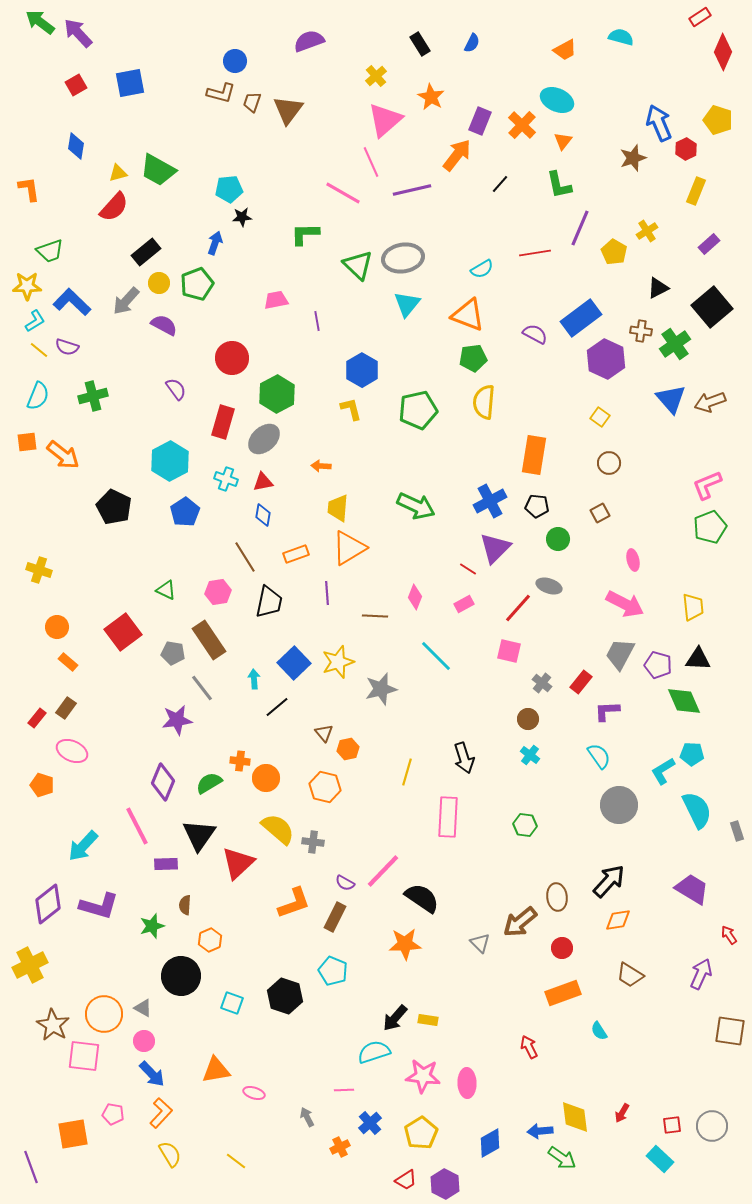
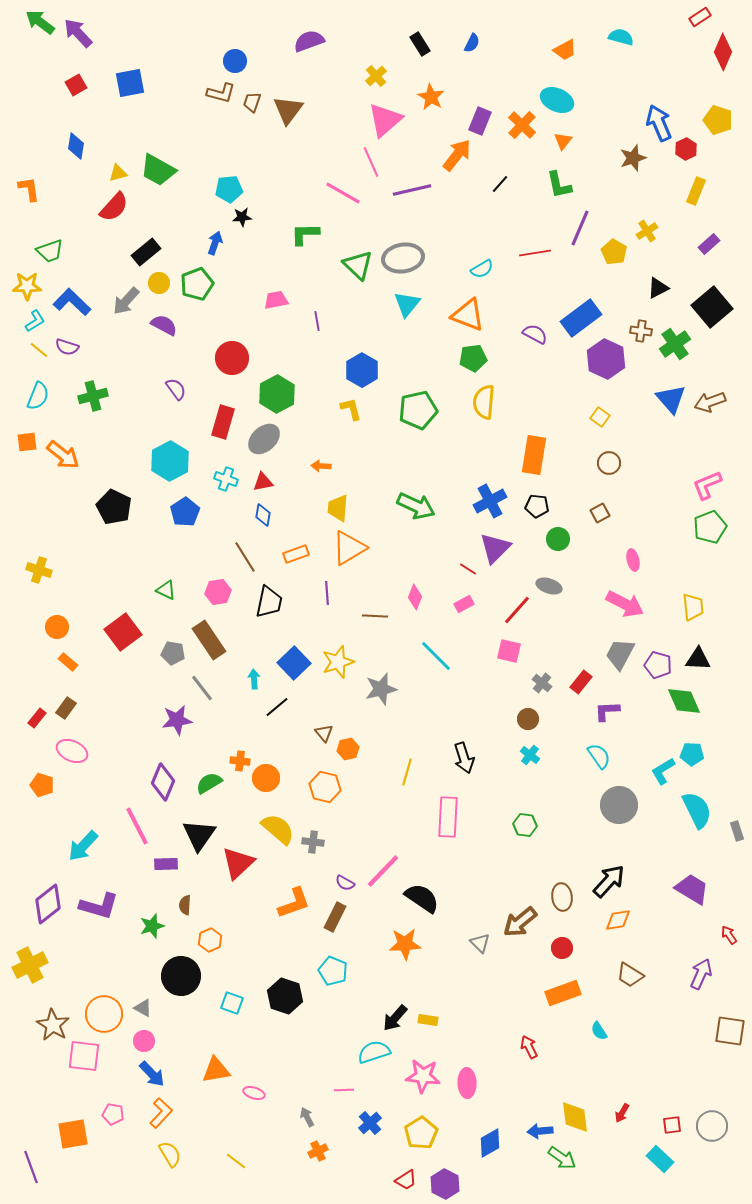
red line at (518, 608): moved 1 px left, 2 px down
brown ellipse at (557, 897): moved 5 px right
orange cross at (340, 1147): moved 22 px left, 4 px down
